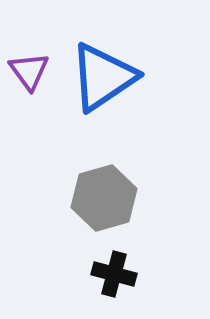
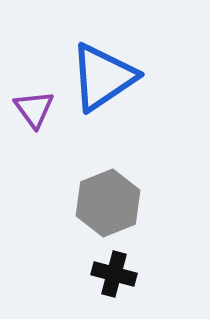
purple triangle: moved 5 px right, 38 px down
gray hexagon: moved 4 px right, 5 px down; rotated 6 degrees counterclockwise
